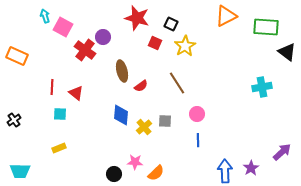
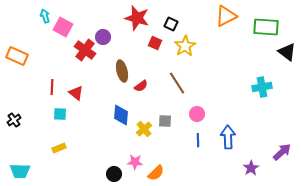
yellow cross: moved 2 px down
blue arrow: moved 3 px right, 34 px up
